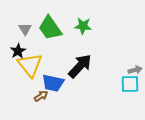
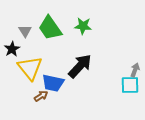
gray triangle: moved 2 px down
black star: moved 6 px left, 2 px up
yellow triangle: moved 3 px down
gray arrow: rotated 56 degrees counterclockwise
cyan square: moved 1 px down
